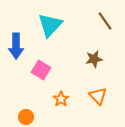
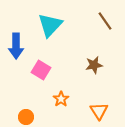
brown star: moved 6 px down
orange triangle: moved 1 px right, 15 px down; rotated 12 degrees clockwise
